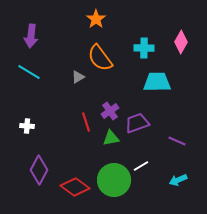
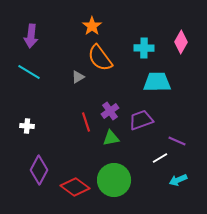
orange star: moved 4 px left, 7 px down
purple trapezoid: moved 4 px right, 3 px up
white line: moved 19 px right, 8 px up
